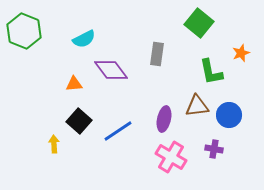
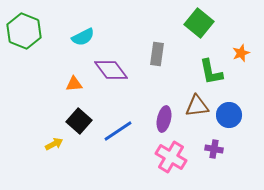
cyan semicircle: moved 1 px left, 2 px up
yellow arrow: rotated 66 degrees clockwise
